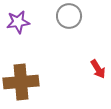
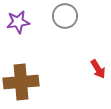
gray circle: moved 4 px left
